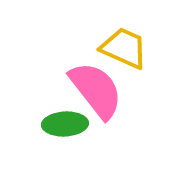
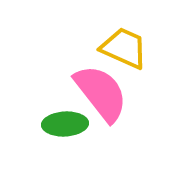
pink semicircle: moved 5 px right, 3 px down
